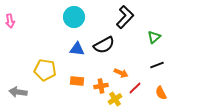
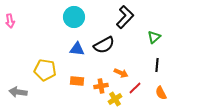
black line: rotated 64 degrees counterclockwise
